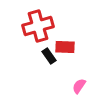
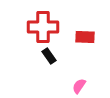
red cross: moved 5 px right, 1 px down; rotated 16 degrees clockwise
red rectangle: moved 20 px right, 10 px up
